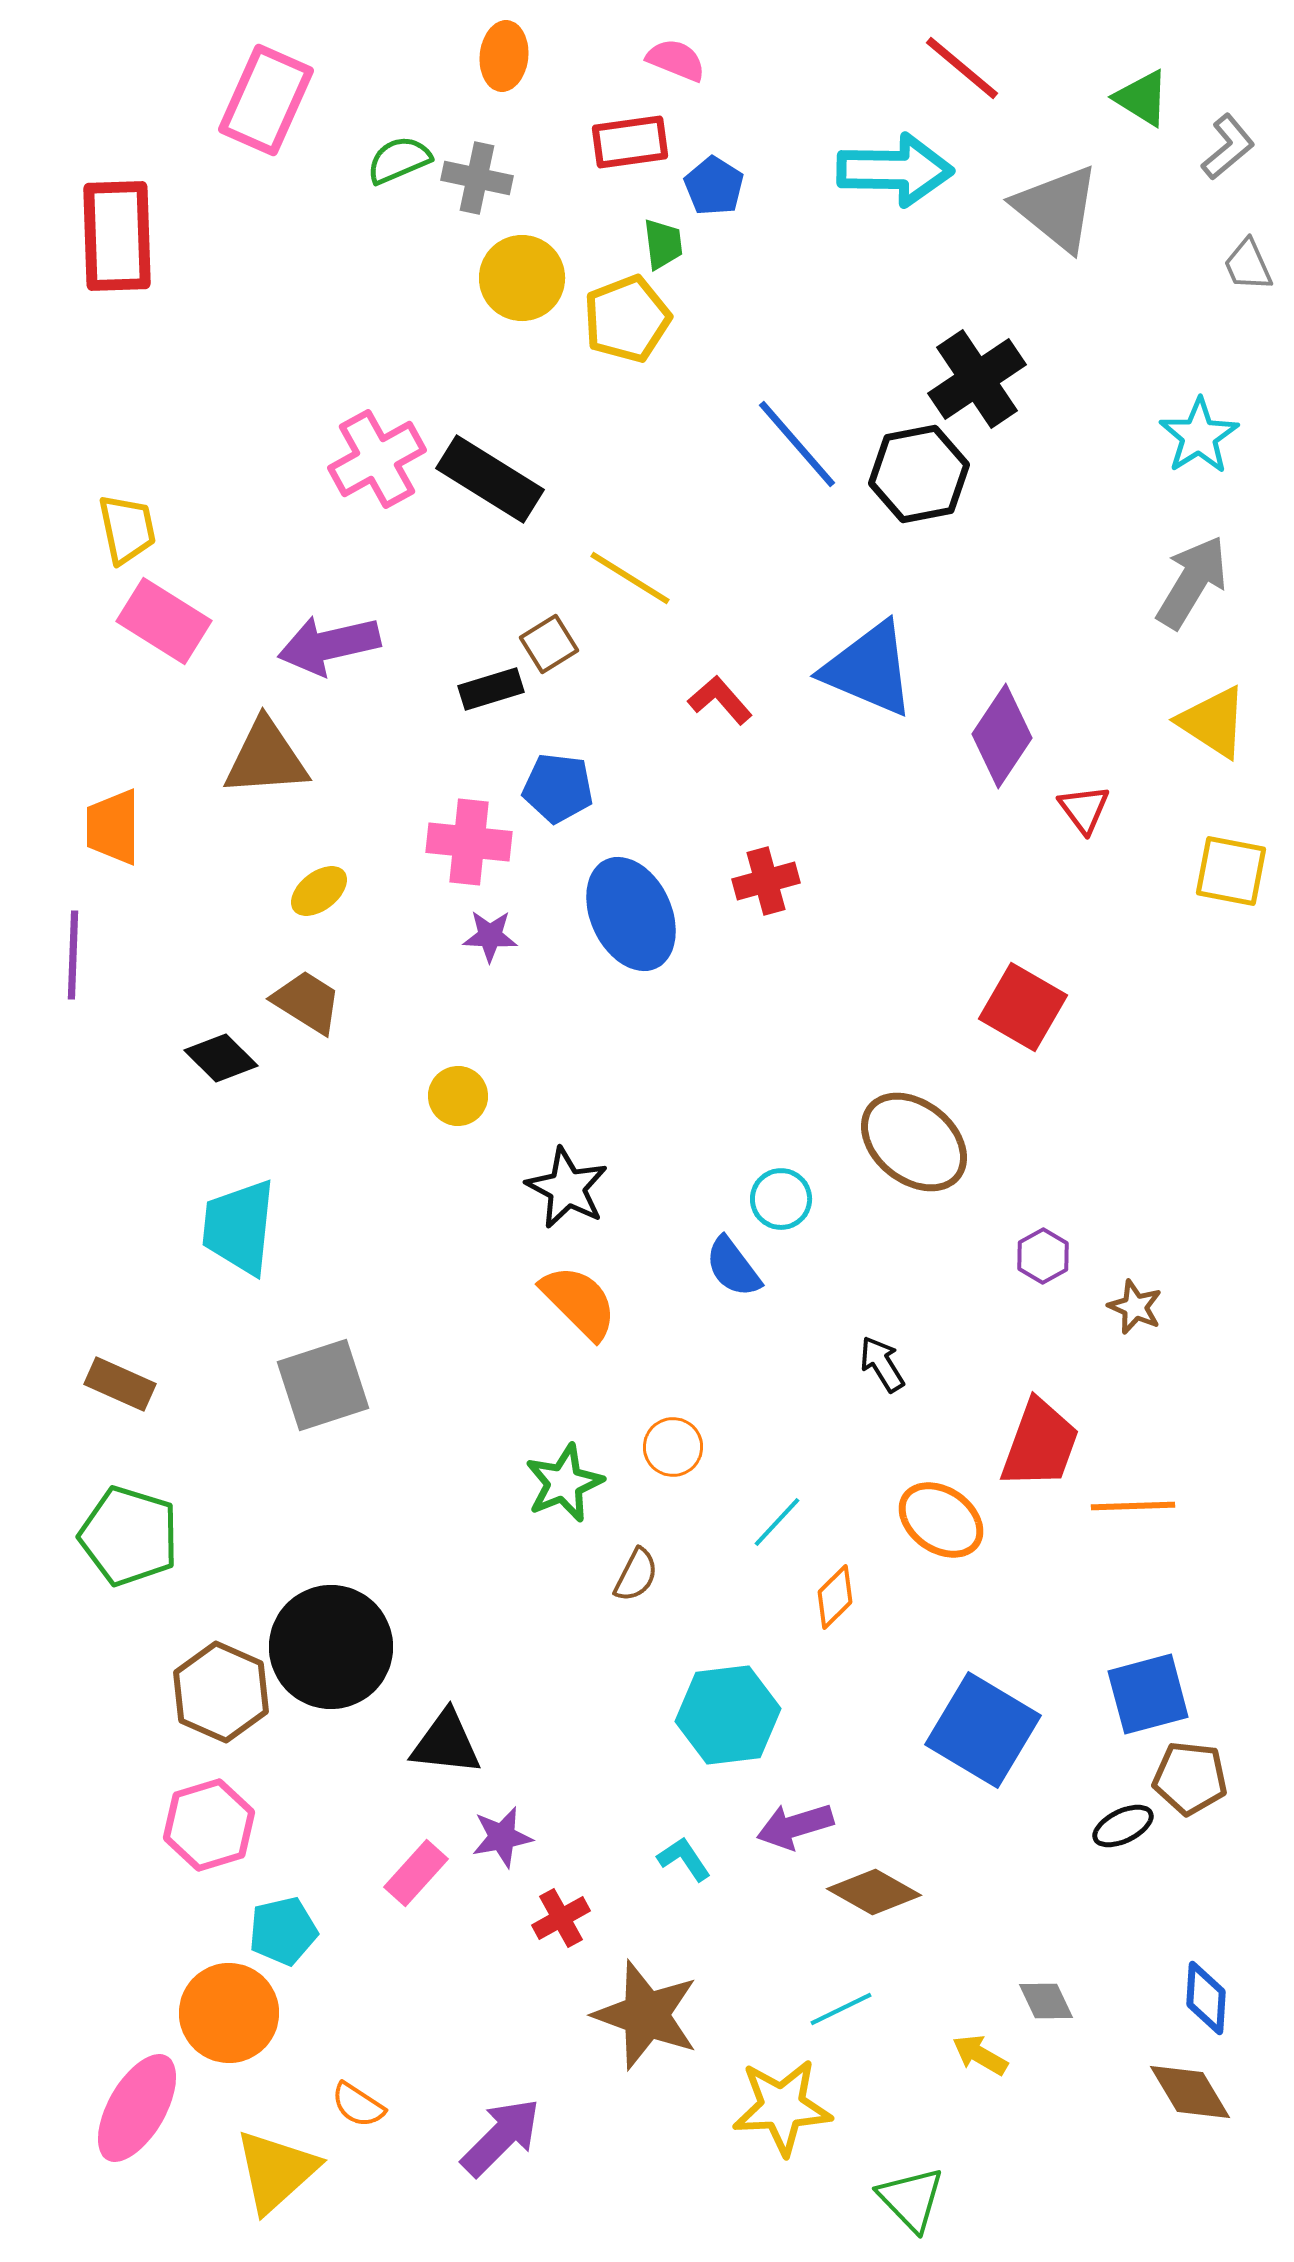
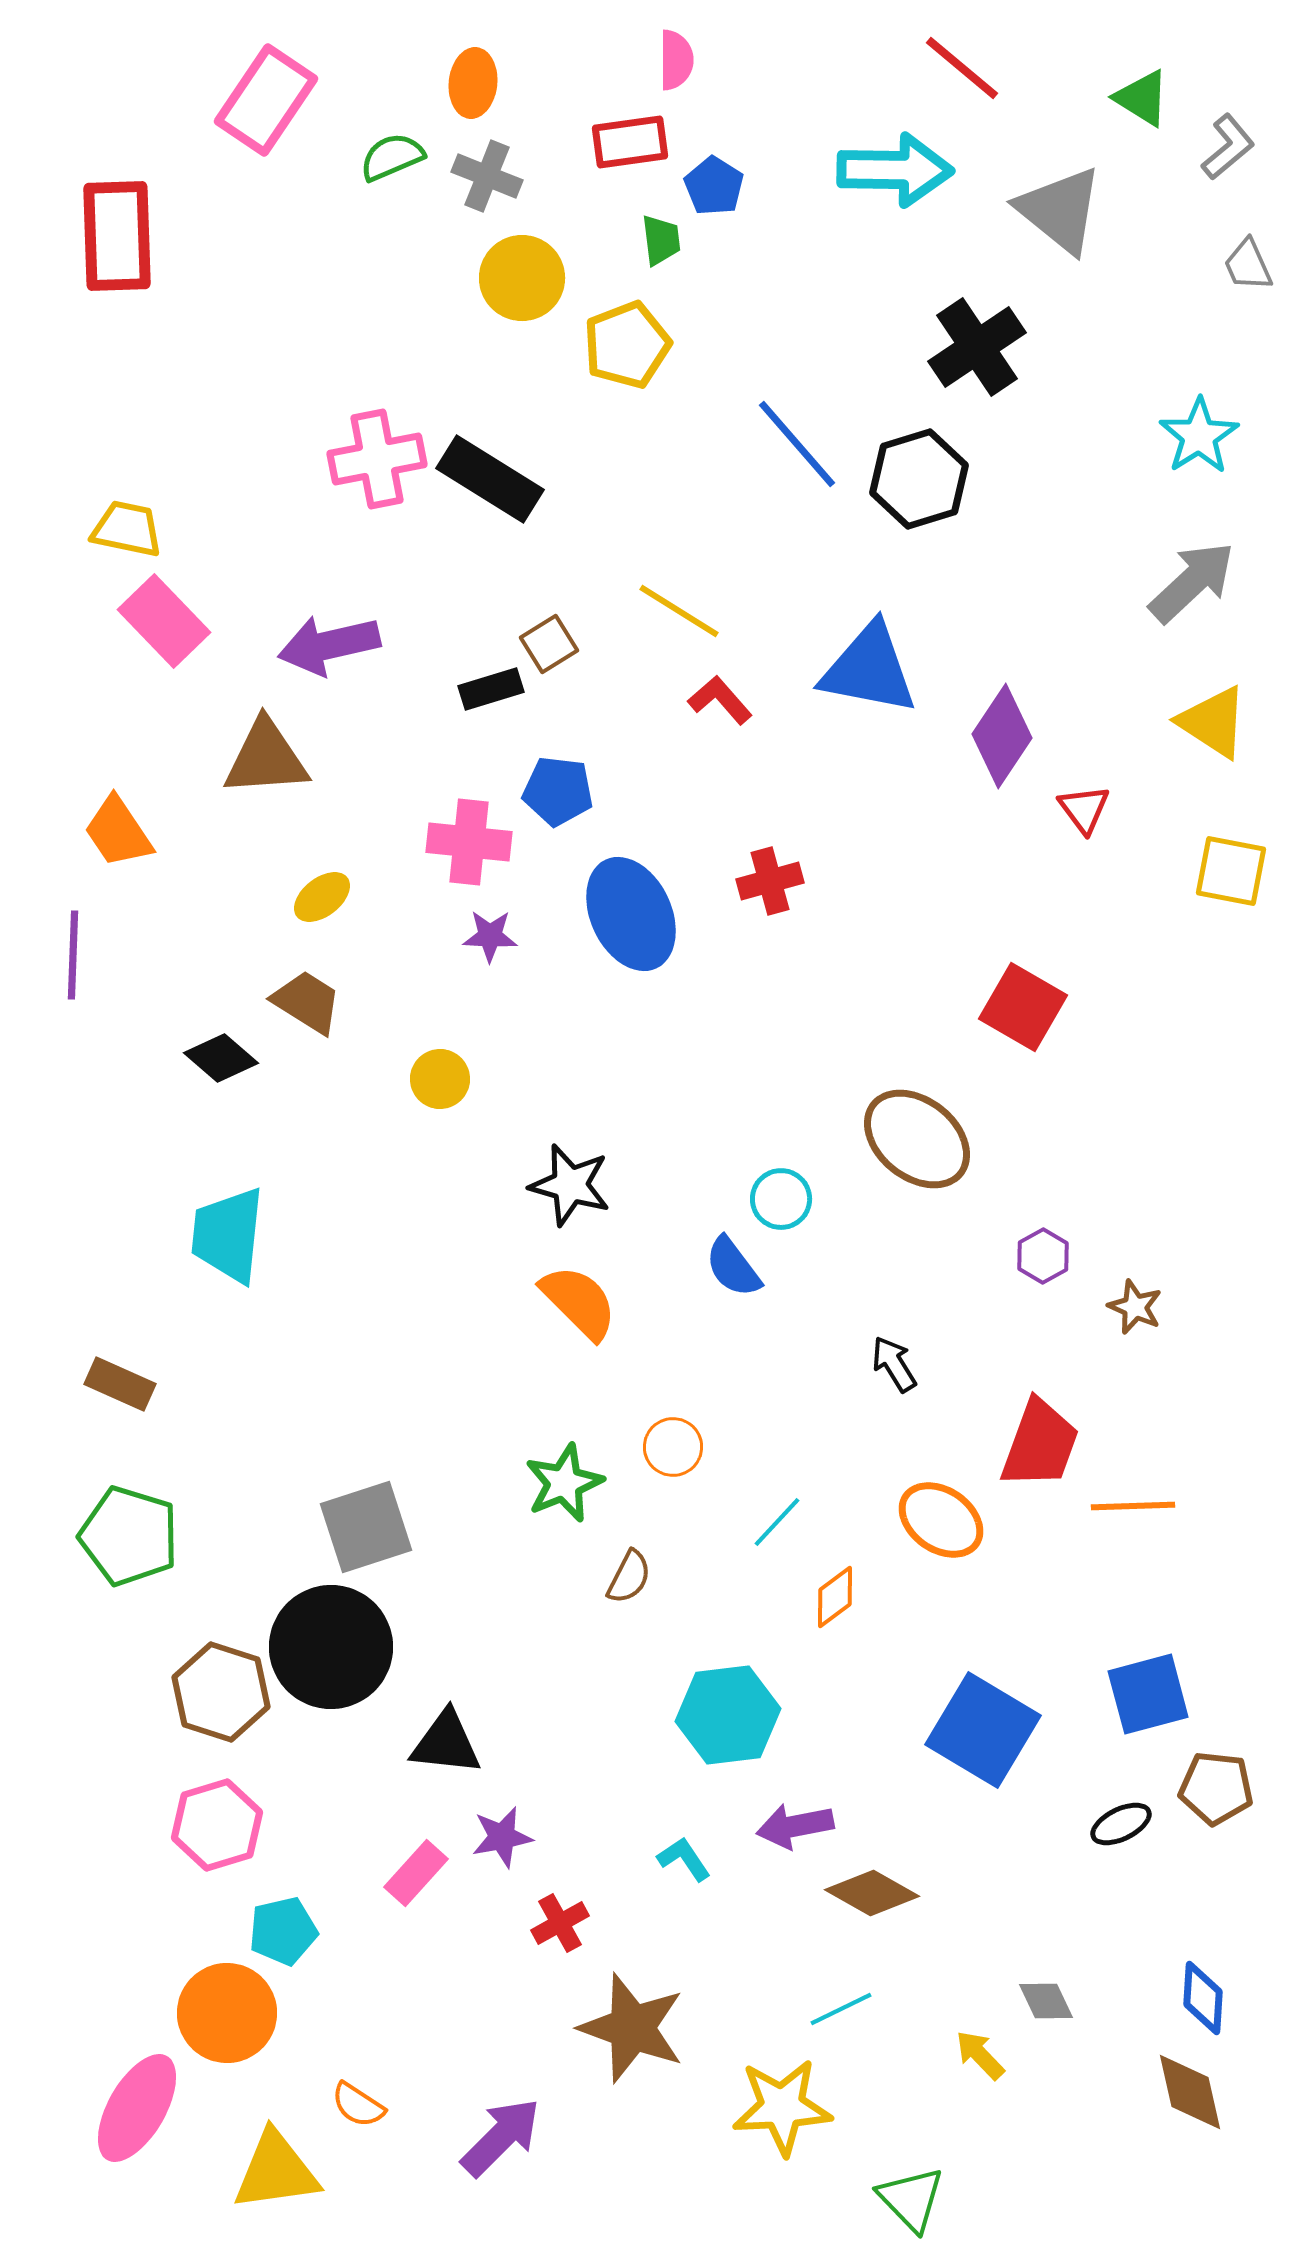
orange ellipse at (504, 56): moved 31 px left, 27 px down
pink semicircle at (676, 60): rotated 68 degrees clockwise
pink rectangle at (266, 100): rotated 10 degrees clockwise
green semicircle at (399, 160): moved 7 px left, 3 px up
gray cross at (477, 178): moved 10 px right, 2 px up; rotated 10 degrees clockwise
gray triangle at (1057, 208): moved 3 px right, 2 px down
green trapezoid at (663, 244): moved 2 px left, 4 px up
yellow pentagon at (627, 319): moved 26 px down
black cross at (977, 379): moved 32 px up
pink cross at (377, 459): rotated 18 degrees clockwise
black hexagon at (919, 474): moved 5 px down; rotated 6 degrees counterclockwise
yellow trapezoid at (127, 529): rotated 66 degrees counterclockwise
yellow line at (630, 578): moved 49 px right, 33 px down
gray arrow at (1192, 582): rotated 16 degrees clockwise
pink rectangle at (164, 621): rotated 14 degrees clockwise
blue triangle at (869, 669): rotated 12 degrees counterclockwise
blue pentagon at (558, 788): moved 3 px down
orange trapezoid at (113, 827): moved 5 px right, 5 px down; rotated 34 degrees counterclockwise
red cross at (766, 881): moved 4 px right
yellow ellipse at (319, 891): moved 3 px right, 6 px down
black diamond at (221, 1058): rotated 4 degrees counterclockwise
yellow circle at (458, 1096): moved 18 px left, 17 px up
brown ellipse at (914, 1142): moved 3 px right, 3 px up
black star at (567, 1188): moved 3 px right, 3 px up; rotated 12 degrees counterclockwise
cyan trapezoid at (239, 1227): moved 11 px left, 8 px down
black arrow at (882, 1364): moved 12 px right
gray square at (323, 1385): moved 43 px right, 142 px down
brown semicircle at (636, 1575): moved 7 px left, 2 px down
orange diamond at (835, 1597): rotated 8 degrees clockwise
brown hexagon at (221, 1692): rotated 6 degrees counterclockwise
brown pentagon at (1190, 1778): moved 26 px right, 10 px down
pink hexagon at (209, 1825): moved 8 px right
purple arrow at (795, 1826): rotated 6 degrees clockwise
black ellipse at (1123, 1826): moved 2 px left, 2 px up
brown diamond at (874, 1892): moved 2 px left, 1 px down
red cross at (561, 1918): moved 1 px left, 5 px down
blue diamond at (1206, 1998): moved 3 px left
orange circle at (229, 2013): moved 2 px left
brown star at (646, 2015): moved 14 px left, 13 px down
yellow arrow at (980, 2055): rotated 16 degrees clockwise
brown diamond at (1190, 2092): rotated 18 degrees clockwise
yellow triangle at (276, 2171): rotated 34 degrees clockwise
